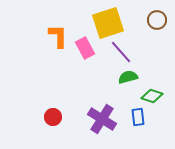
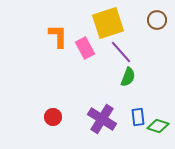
green semicircle: rotated 126 degrees clockwise
green diamond: moved 6 px right, 30 px down
